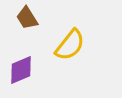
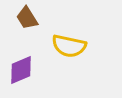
yellow semicircle: moved 1 px left, 1 px down; rotated 64 degrees clockwise
